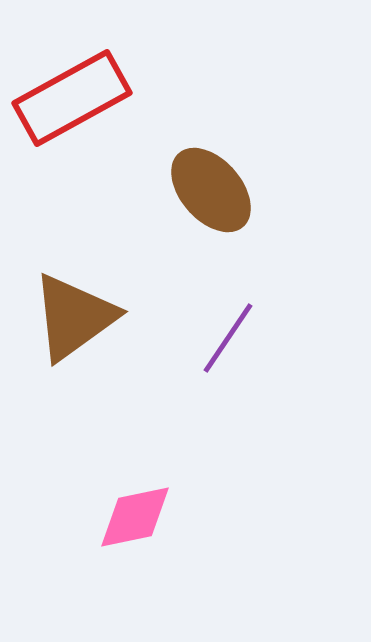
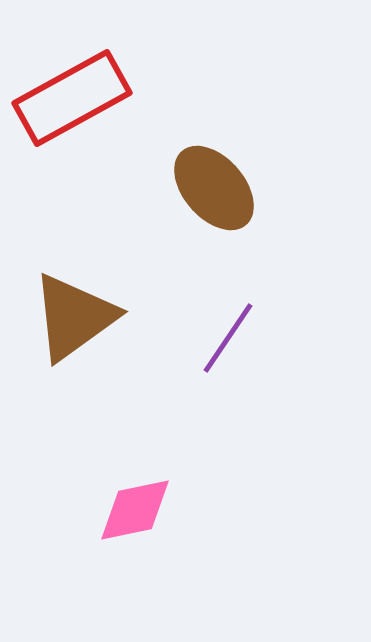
brown ellipse: moved 3 px right, 2 px up
pink diamond: moved 7 px up
